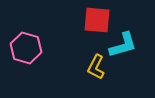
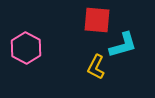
pink hexagon: rotated 12 degrees clockwise
